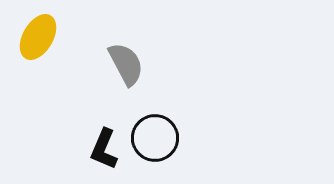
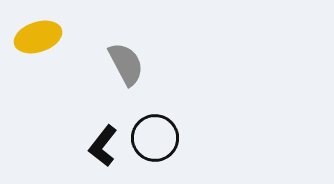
yellow ellipse: rotated 42 degrees clockwise
black L-shape: moved 1 px left, 3 px up; rotated 15 degrees clockwise
